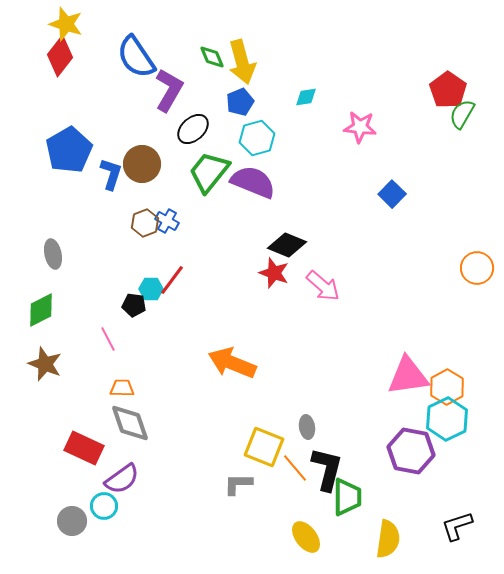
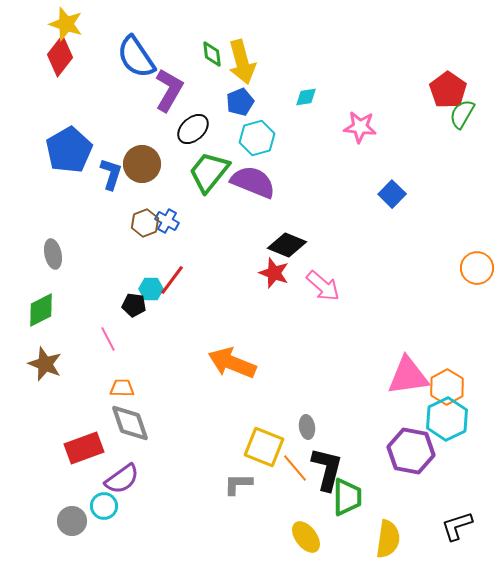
green diamond at (212, 57): moved 3 px up; rotated 16 degrees clockwise
red rectangle at (84, 448): rotated 45 degrees counterclockwise
